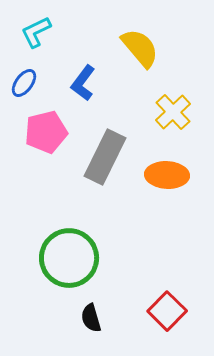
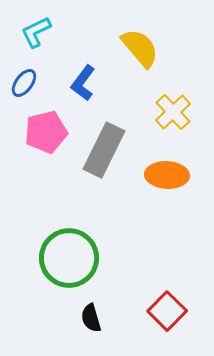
gray rectangle: moved 1 px left, 7 px up
